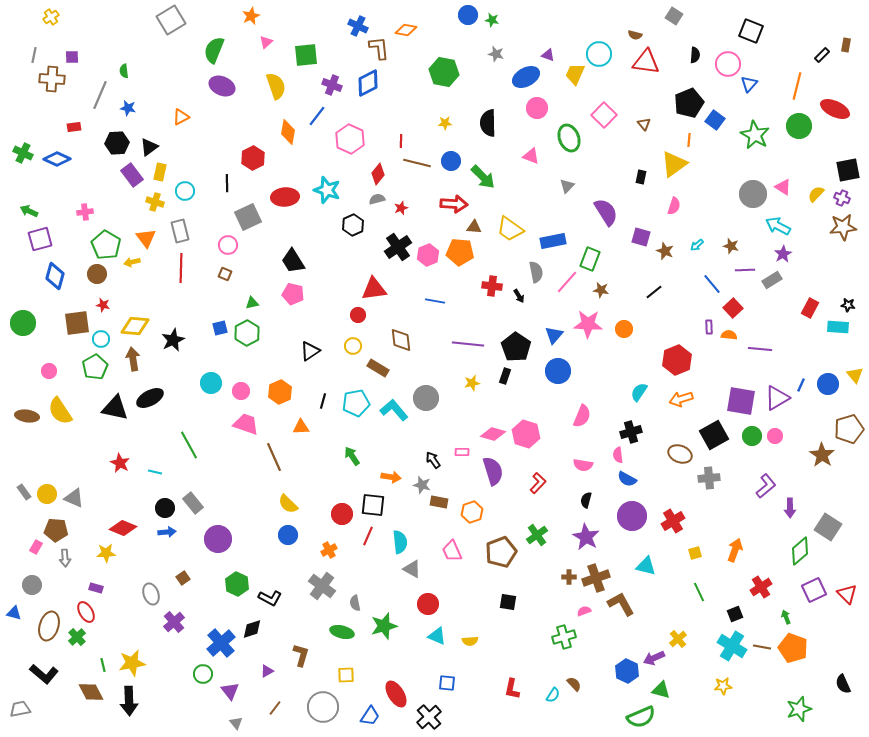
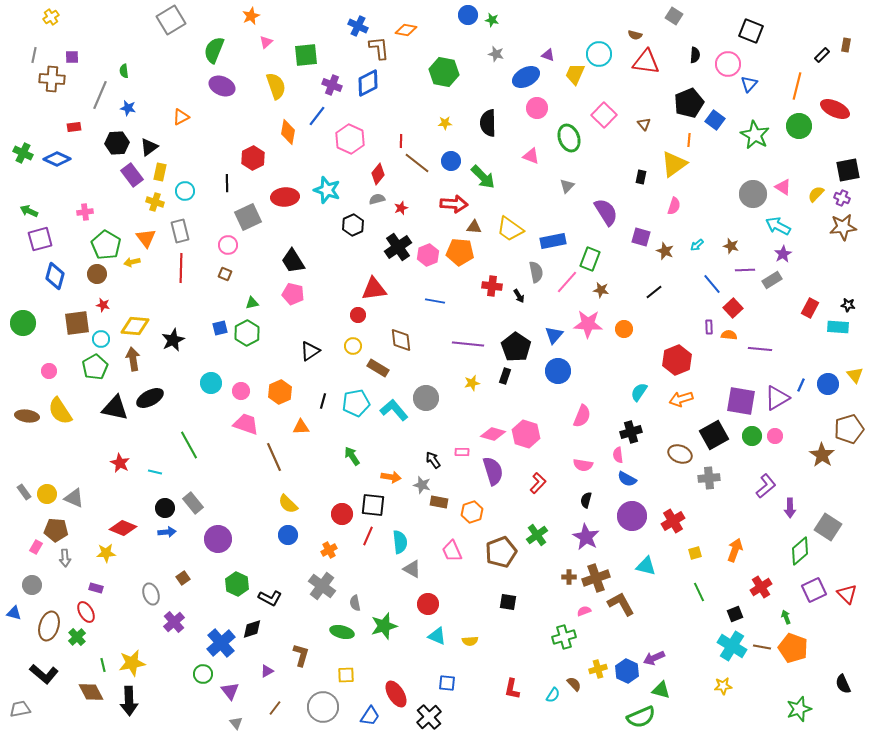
brown line at (417, 163): rotated 24 degrees clockwise
yellow cross at (678, 639): moved 80 px left, 30 px down; rotated 24 degrees clockwise
